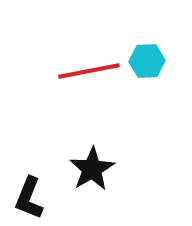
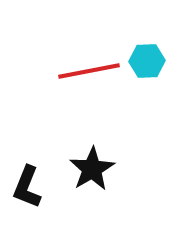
black L-shape: moved 2 px left, 11 px up
